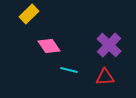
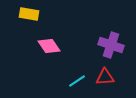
yellow rectangle: rotated 54 degrees clockwise
purple cross: moved 2 px right; rotated 25 degrees counterclockwise
cyan line: moved 8 px right, 11 px down; rotated 48 degrees counterclockwise
